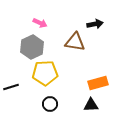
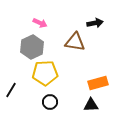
black arrow: moved 1 px up
black line: moved 3 px down; rotated 42 degrees counterclockwise
black circle: moved 2 px up
